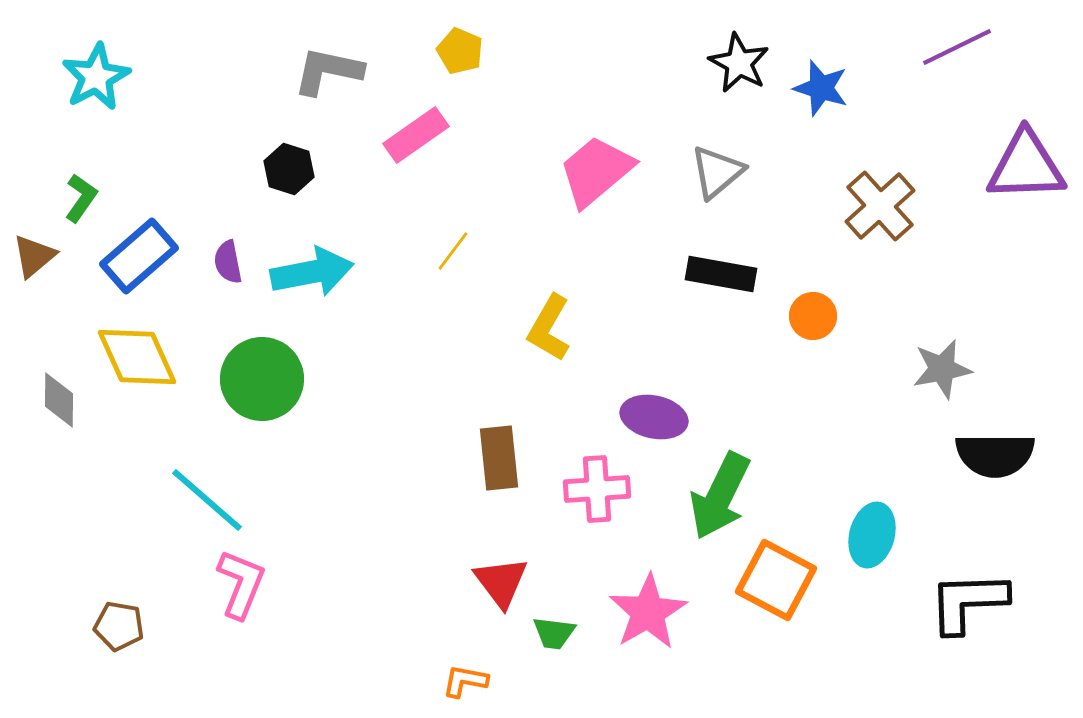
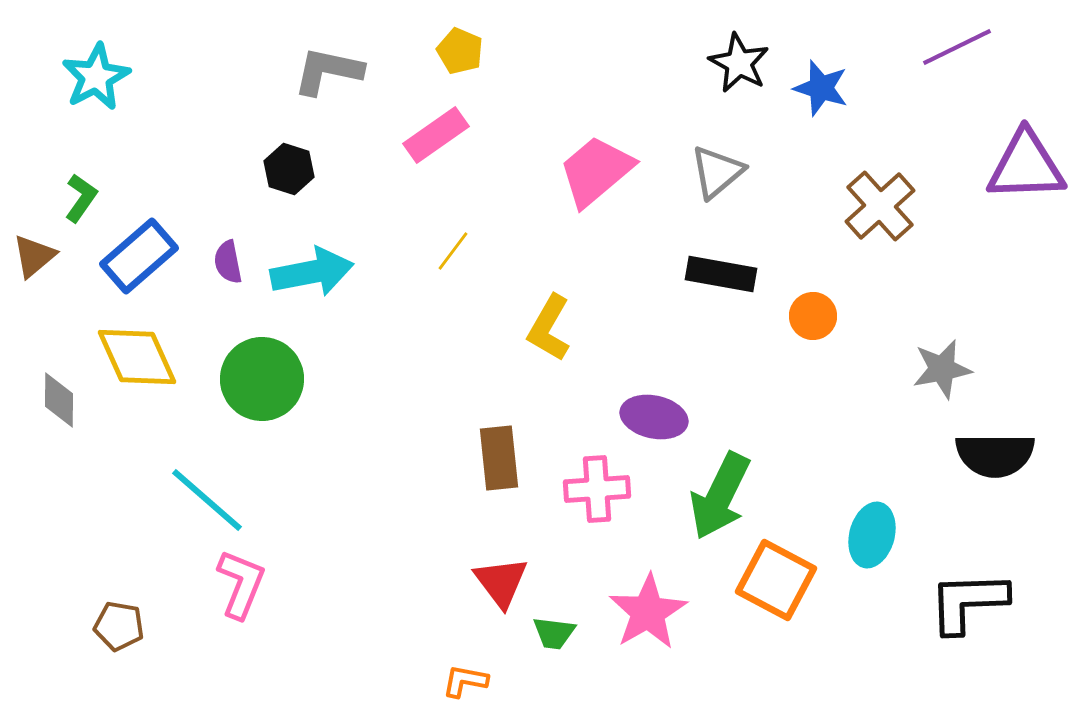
pink rectangle: moved 20 px right
